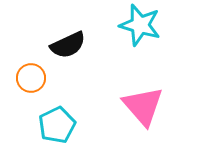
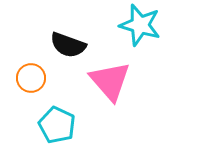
black semicircle: rotated 45 degrees clockwise
pink triangle: moved 33 px left, 25 px up
cyan pentagon: rotated 21 degrees counterclockwise
